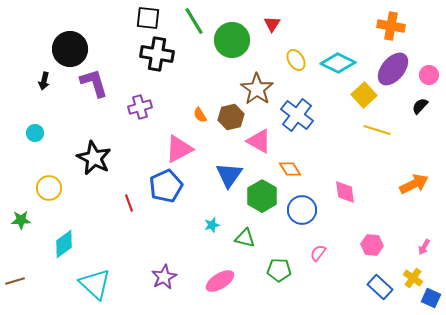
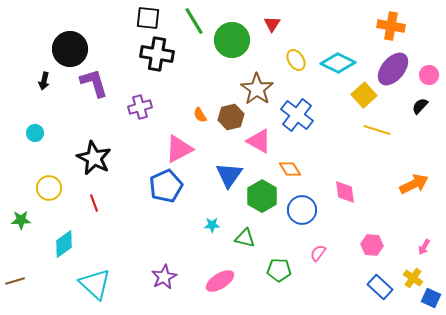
red line at (129, 203): moved 35 px left
cyan star at (212, 225): rotated 14 degrees clockwise
